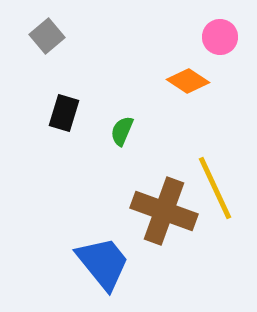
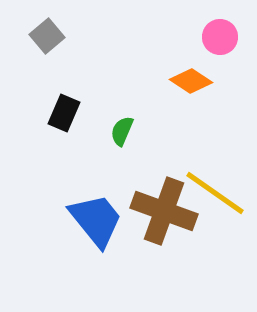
orange diamond: moved 3 px right
black rectangle: rotated 6 degrees clockwise
yellow line: moved 5 px down; rotated 30 degrees counterclockwise
blue trapezoid: moved 7 px left, 43 px up
